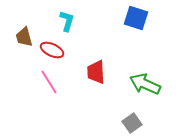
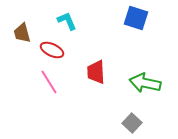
cyan L-shape: rotated 40 degrees counterclockwise
brown trapezoid: moved 2 px left, 4 px up
green arrow: moved 1 px up; rotated 12 degrees counterclockwise
gray square: rotated 12 degrees counterclockwise
